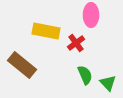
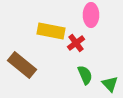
yellow rectangle: moved 5 px right
green triangle: moved 2 px right, 1 px down
